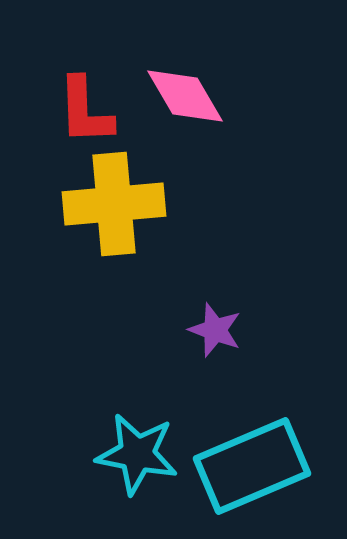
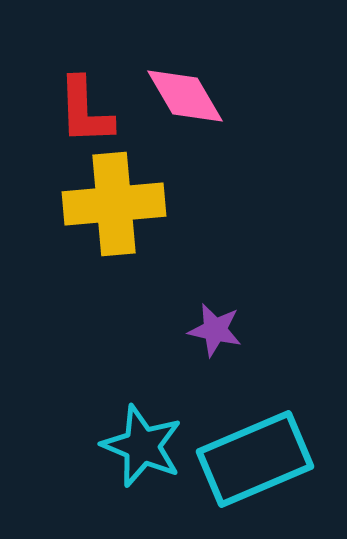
purple star: rotated 8 degrees counterclockwise
cyan star: moved 5 px right, 8 px up; rotated 12 degrees clockwise
cyan rectangle: moved 3 px right, 7 px up
